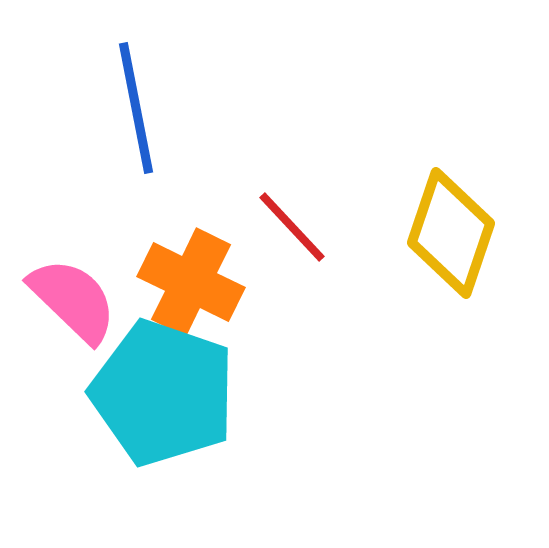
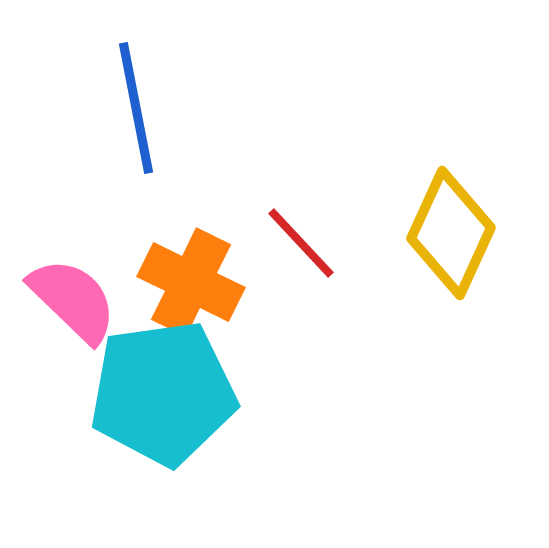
red line: moved 9 px right, 16 px down
yellow diamond: rotated 6 degrees clockwise
cyan pentagon: rotated 27 degrees counterclockwise
